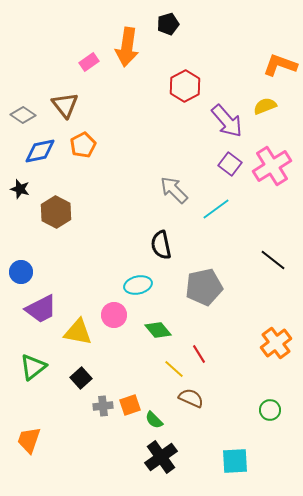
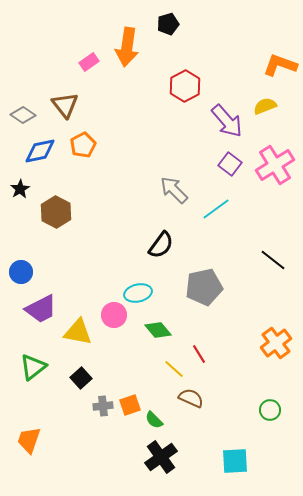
pink cross: moved 3 px right, 1 px up
black star: rotated 24 degrees clockwise
black semicircle: rotated 132 degrees counterclockwise
cyan ellipse: moved 8 px down
